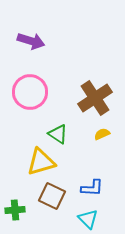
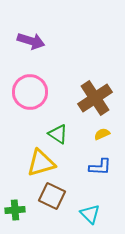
yellow triangle: moved 1 px down
blue L-shape: moved 8 px right, 21 px up
cyan triangle: moved 2 px right, 5 px up
